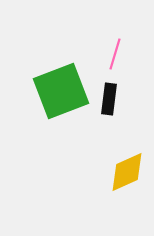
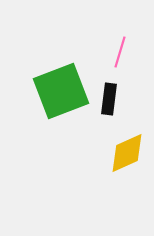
pink line: moved 5 px right, 2 px up
yellow diamond: moved 19 px up
